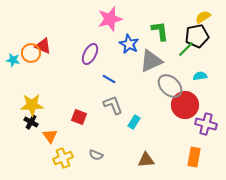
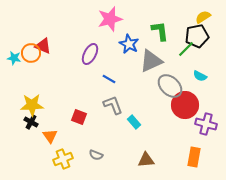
cyan star: moved 1 px right, 2 px up
cyan semicircle: rotated 144 degrees counterclockwise
cyan rectangle: rotated 72 degrees counterclockwise
yellow cross: moved 1 px down
